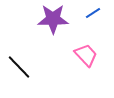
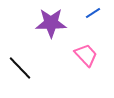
purple star: moved 2 px left, 4 px down
black line: moved 1 px right, 1 px down
